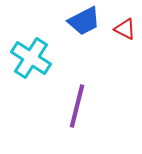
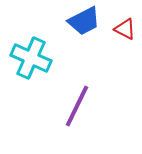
cyan cross: rotated 9 degrees counterclockwise
purple line: rotated 12 degrees clockwise
